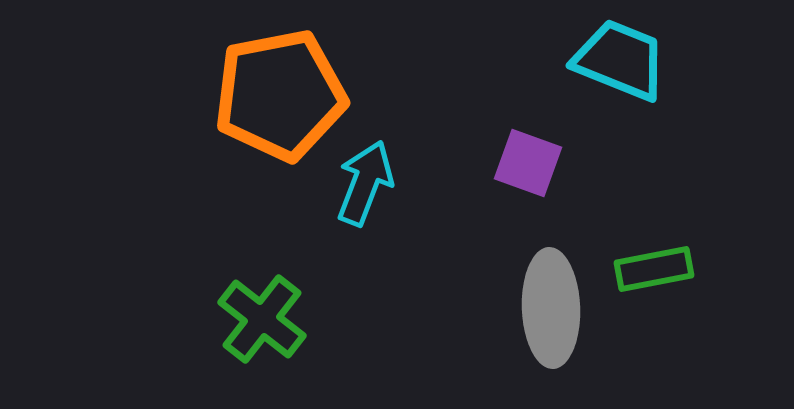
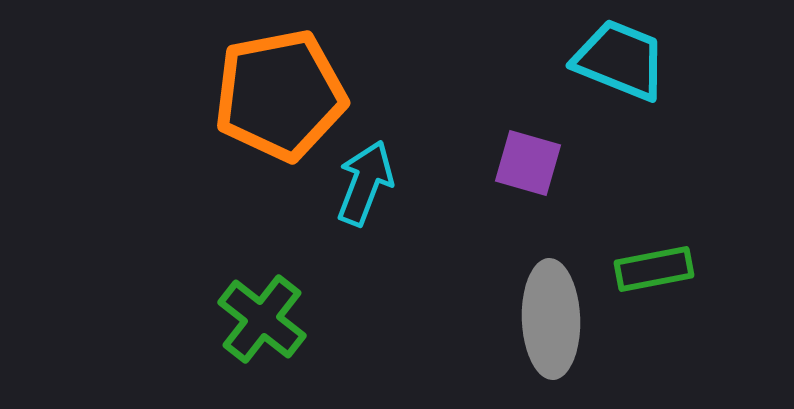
purple square: rotated 4 degrees counterclockwise
gray ellipse: moved 11 px down
